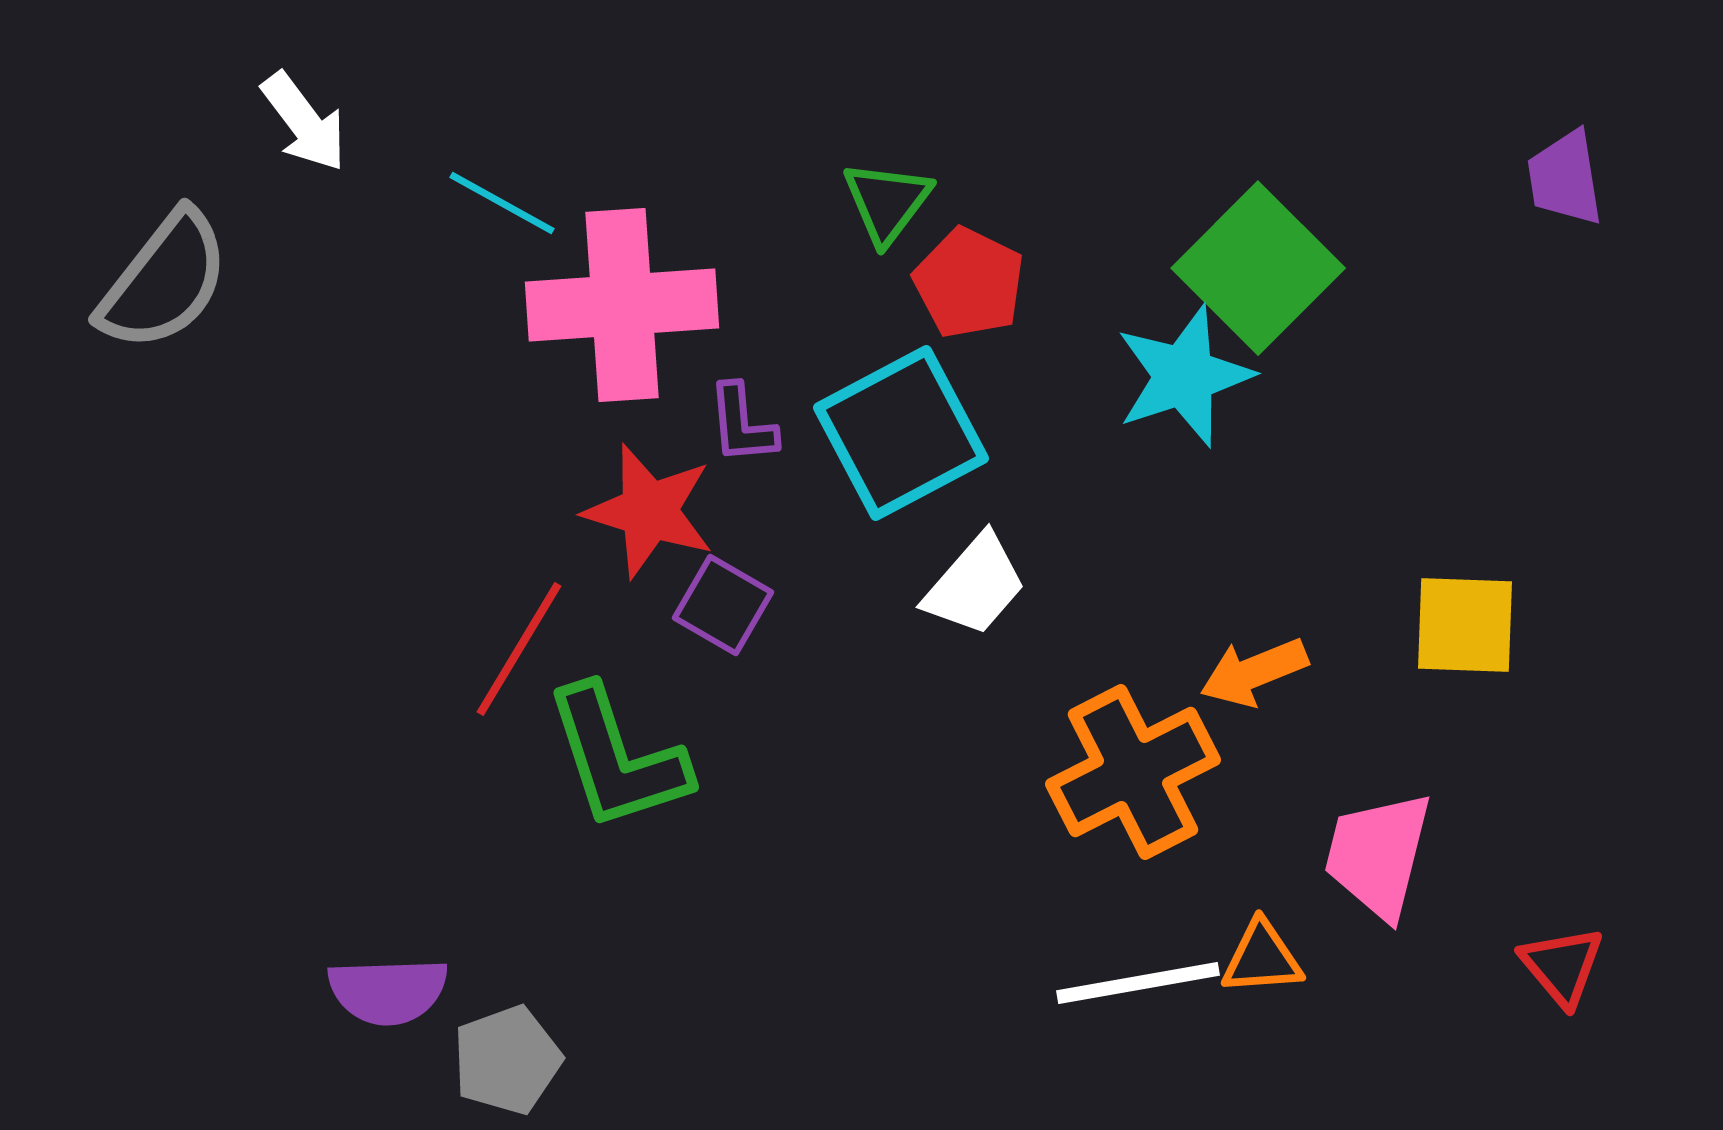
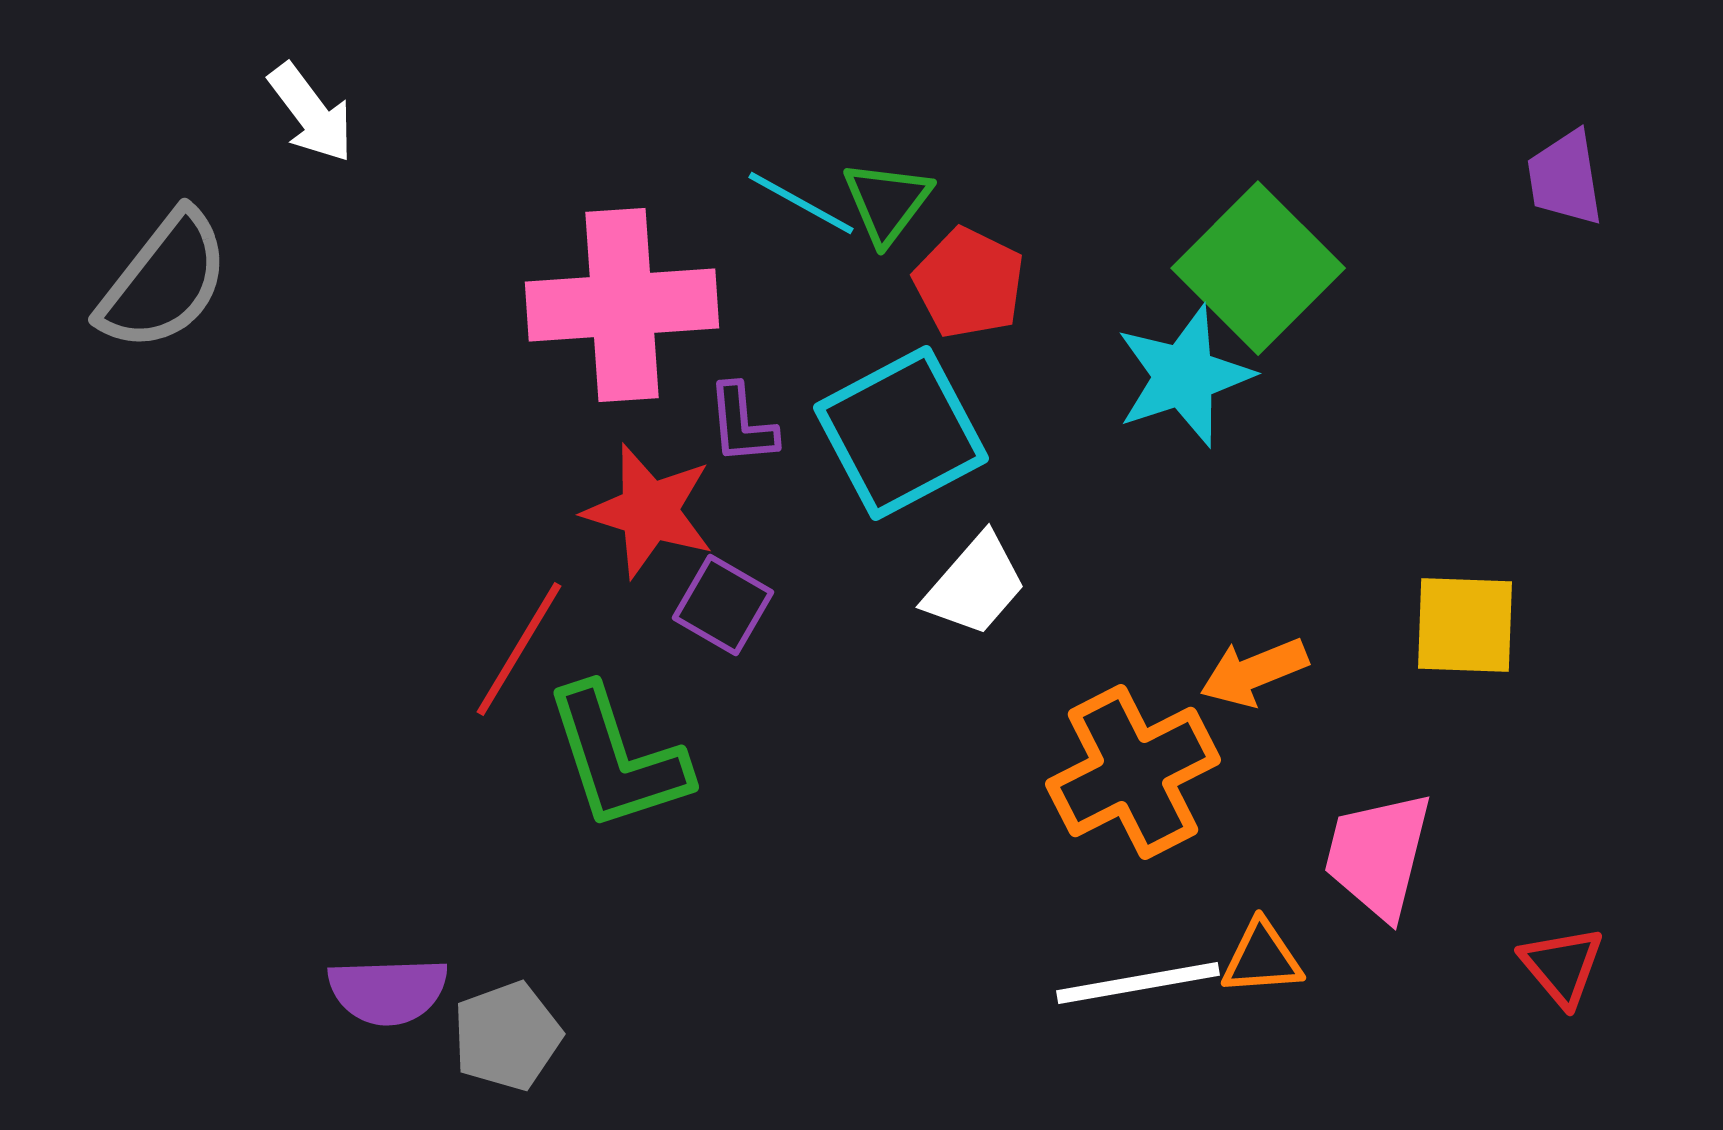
white arrow: moved 7 px right, 9 px up
cyan line: moved 299 px right
gray pentagon: moved 24 px up
